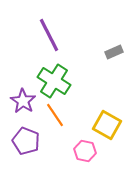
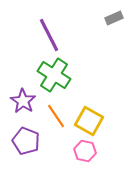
gray rectangle: moved 34 px up
green cross: moved 6 px up
orange line: moved 1 px right, 1 px down
yellow square: moved 18 px left, 4 px up
